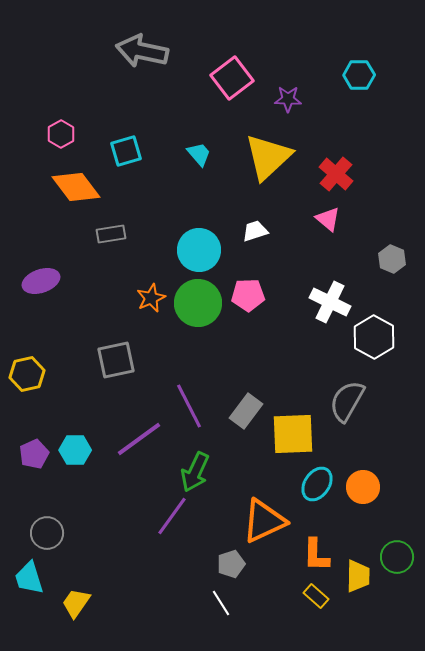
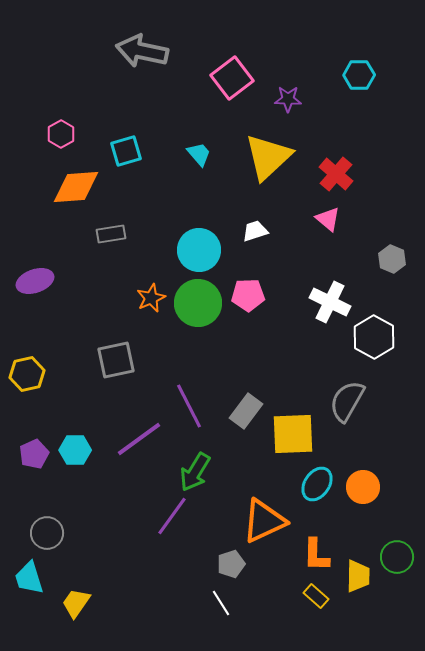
orange diamond at (76, 187): rotated 57 degrees counterclockwise
purple ellipse at (41, 281): moved 6 px left
green arrow at (195, 472): rotated 6 degrees clockwise
